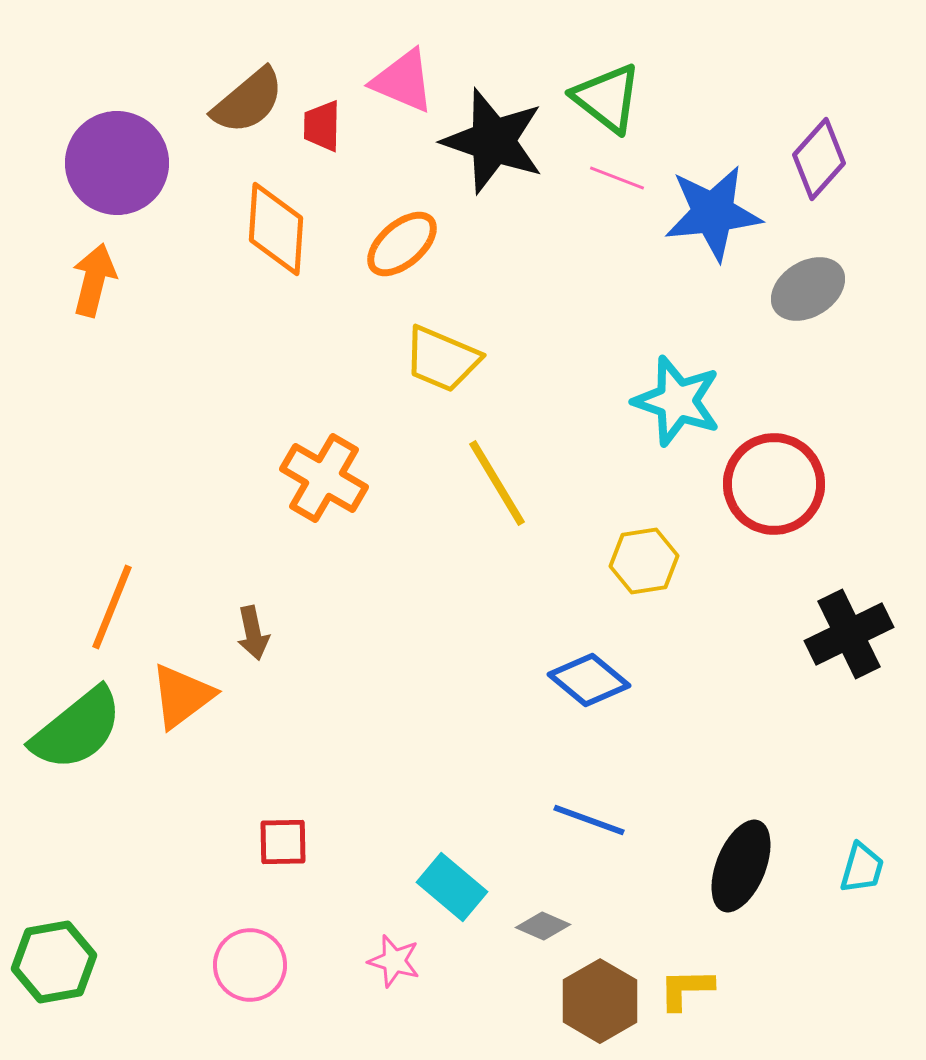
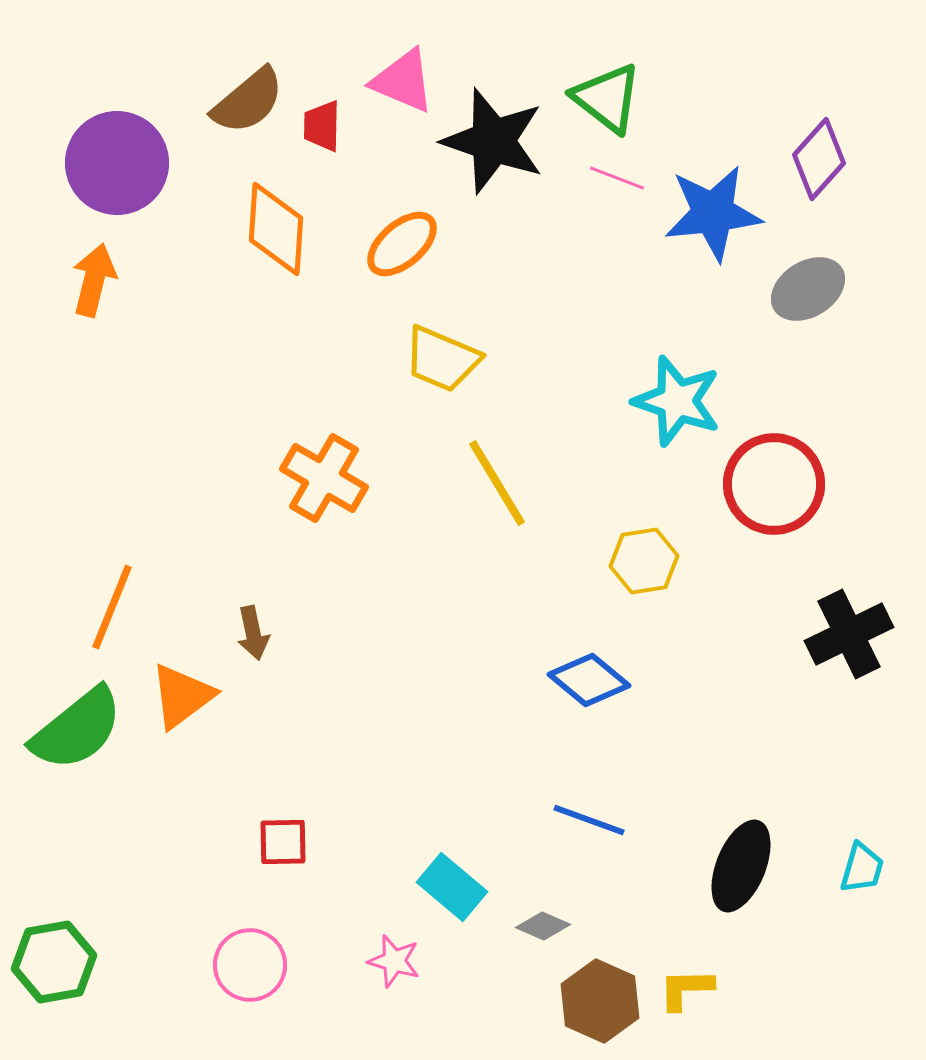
brown hexagon: rotated 6 degrees counterclockwise
